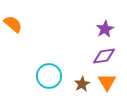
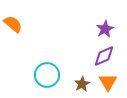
purple diamond: rotated 15 degrees counterclockwise
cyan circle: moved 2 px left, 1 px up
orange triangle: moved 1 px right
